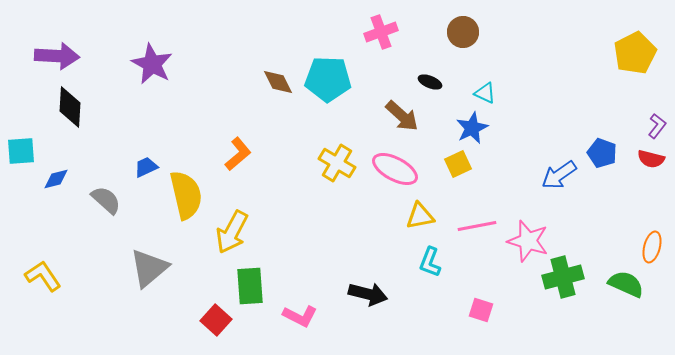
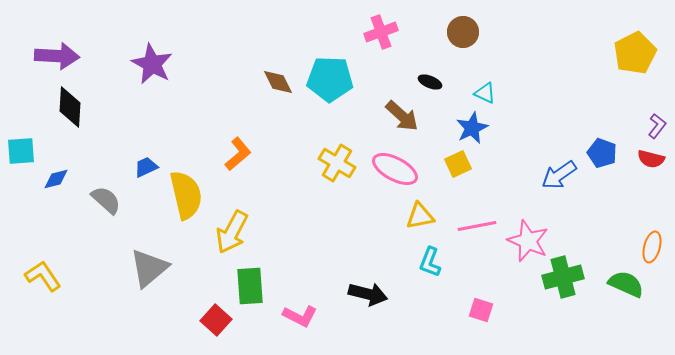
cyan pentagon: moved 2 px right
pink star: rotated 6 degrees clockwise
